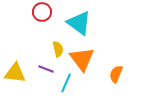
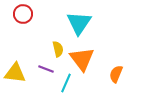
red circle: moved 19 px left, 2 px down
cyan triangle: rotated 28 degrees clockwise
